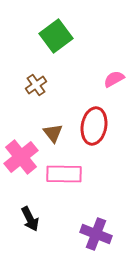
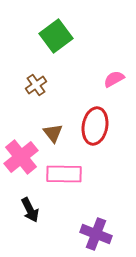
red ellipse: moved 1 px right
black arrow: moved 9 px up
